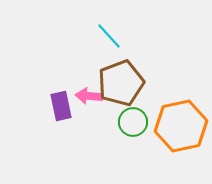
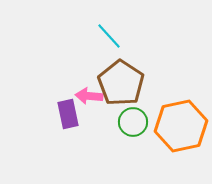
brown pentagon: rotated 18 degrees counterclockwise
purple rectangle: moved 7 px right, 8 px down
